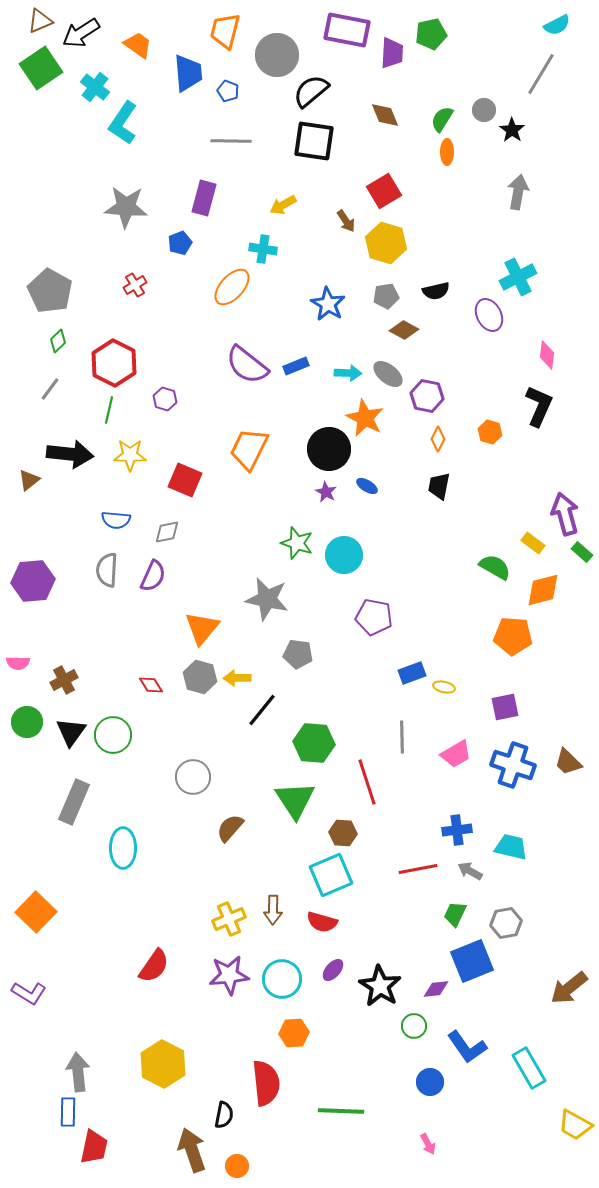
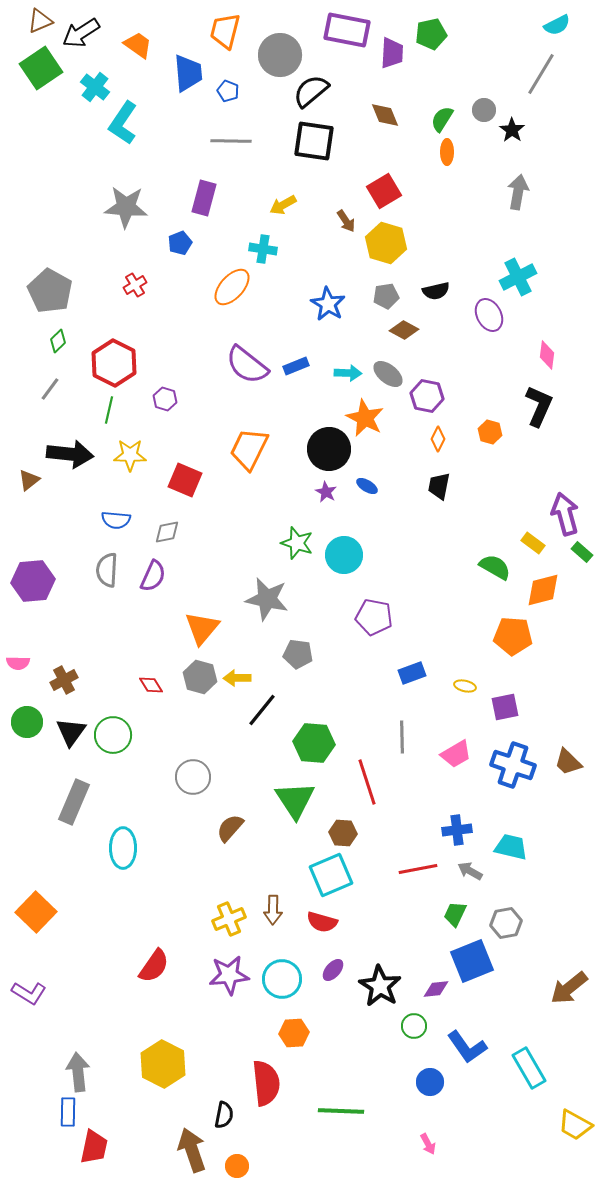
gray circle at (277, 55): moved 3 px right
yellow ellipse at (444, 687): moved 21 px right, 1 px up
